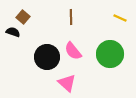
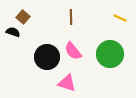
pink triangle: rotated 24 degrees counterclockwise
